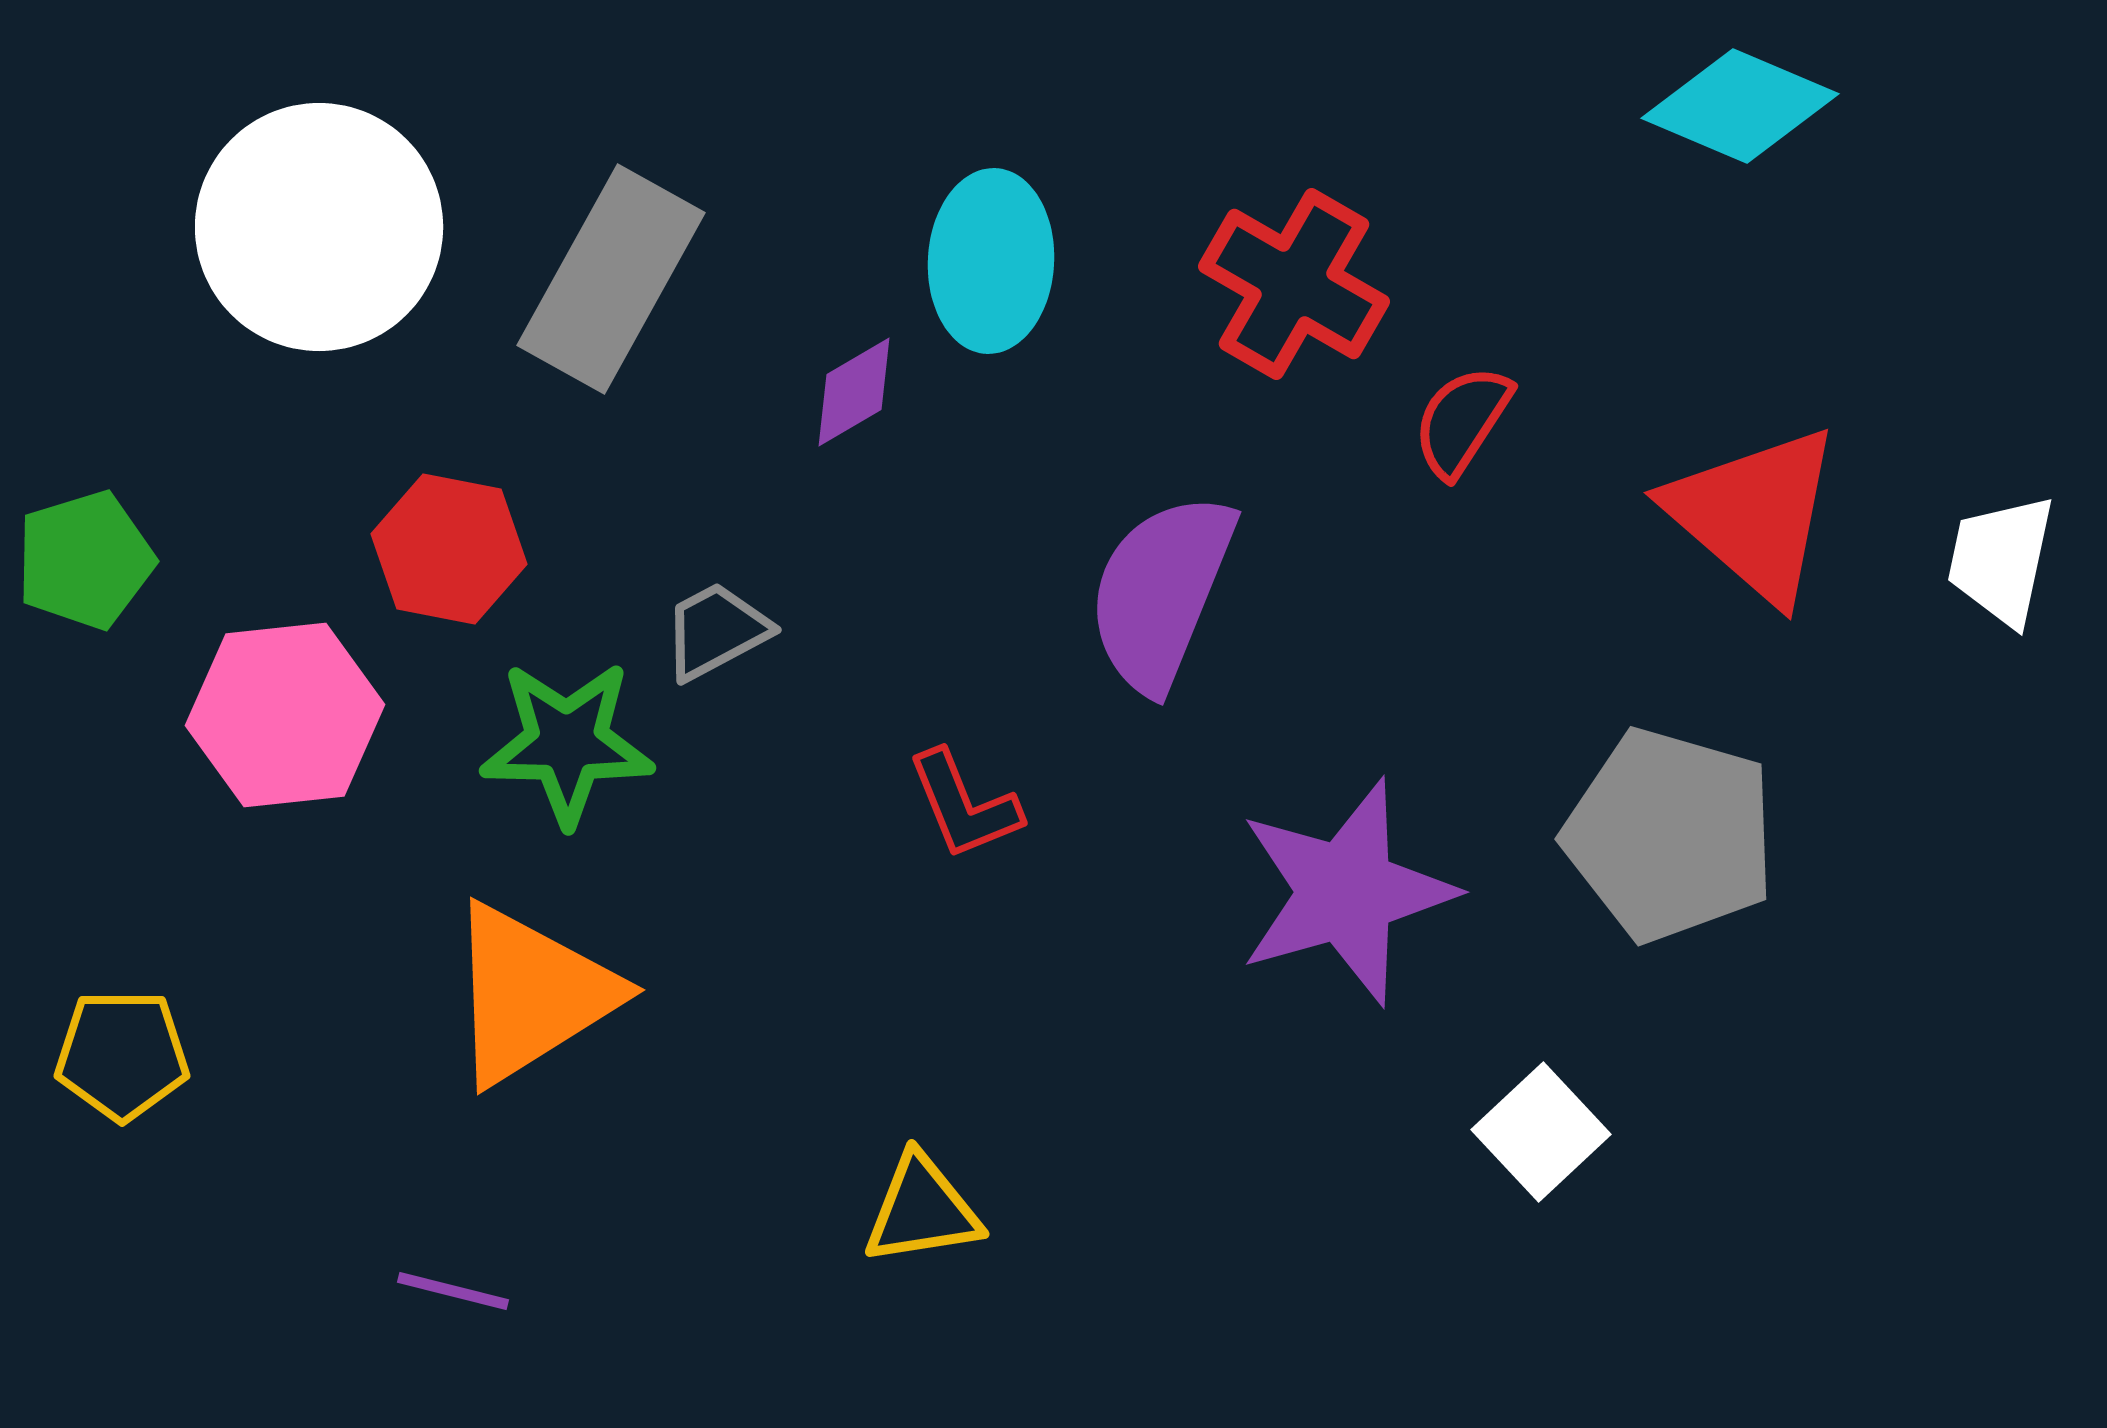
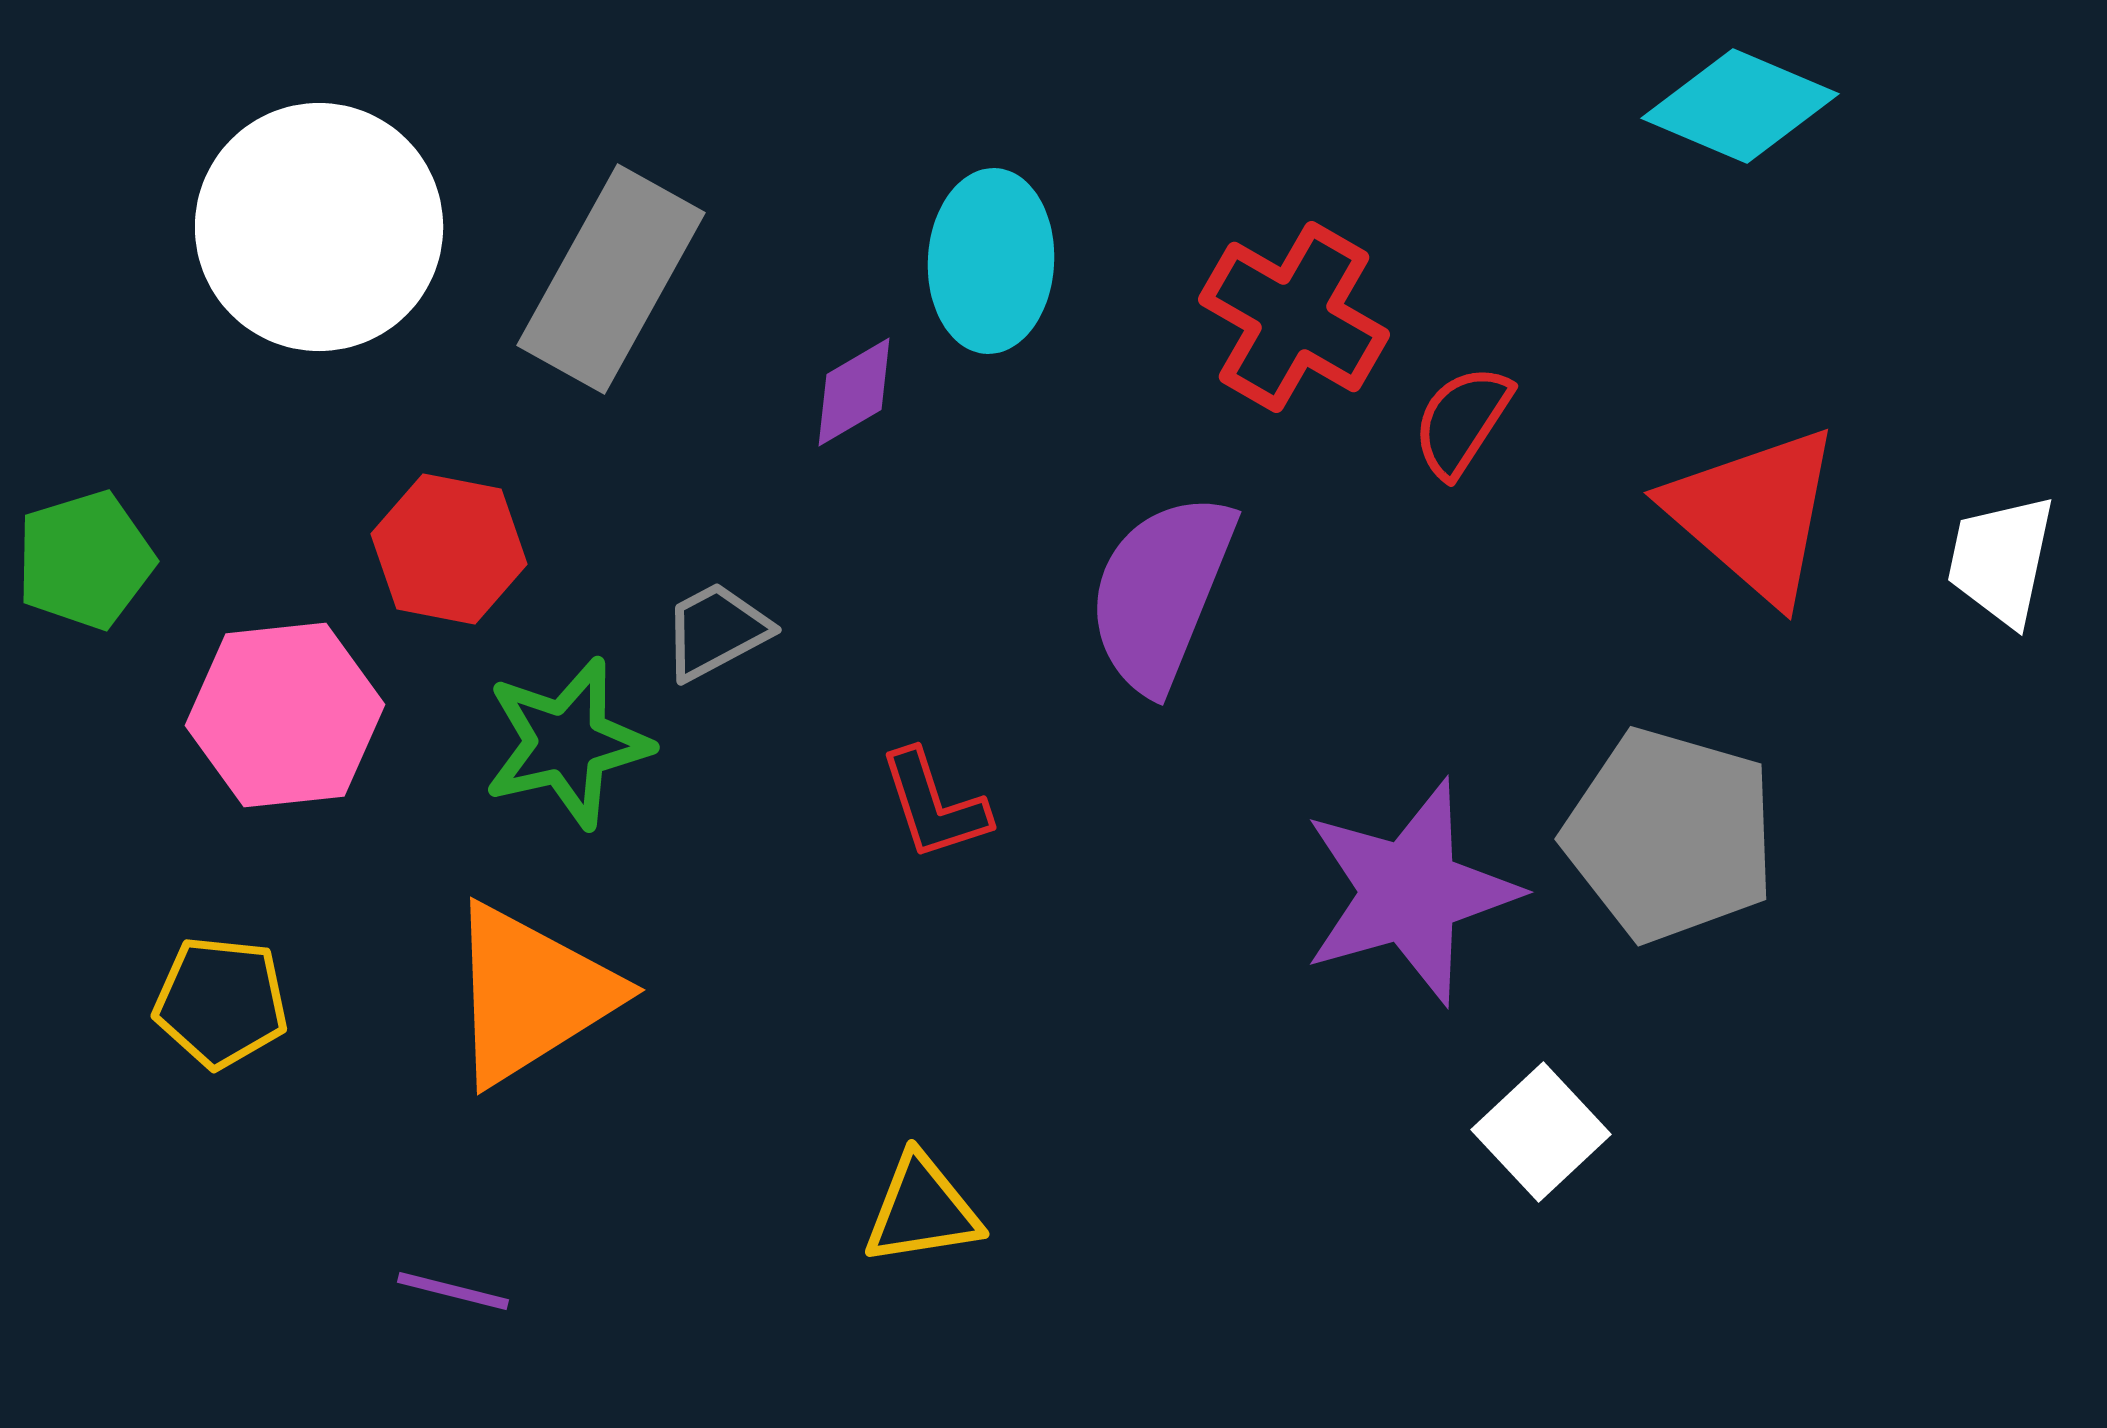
red cross: moved 33 px down
green star: rotated 14 degrees counterclockwise
red L-shape: moved 30 px left; rotated 4 degrees clockwise
purple star: moved 64 px right
yellow pentagon: moved 99 px right, 53 px up; rotated 6 degrees clockwise
